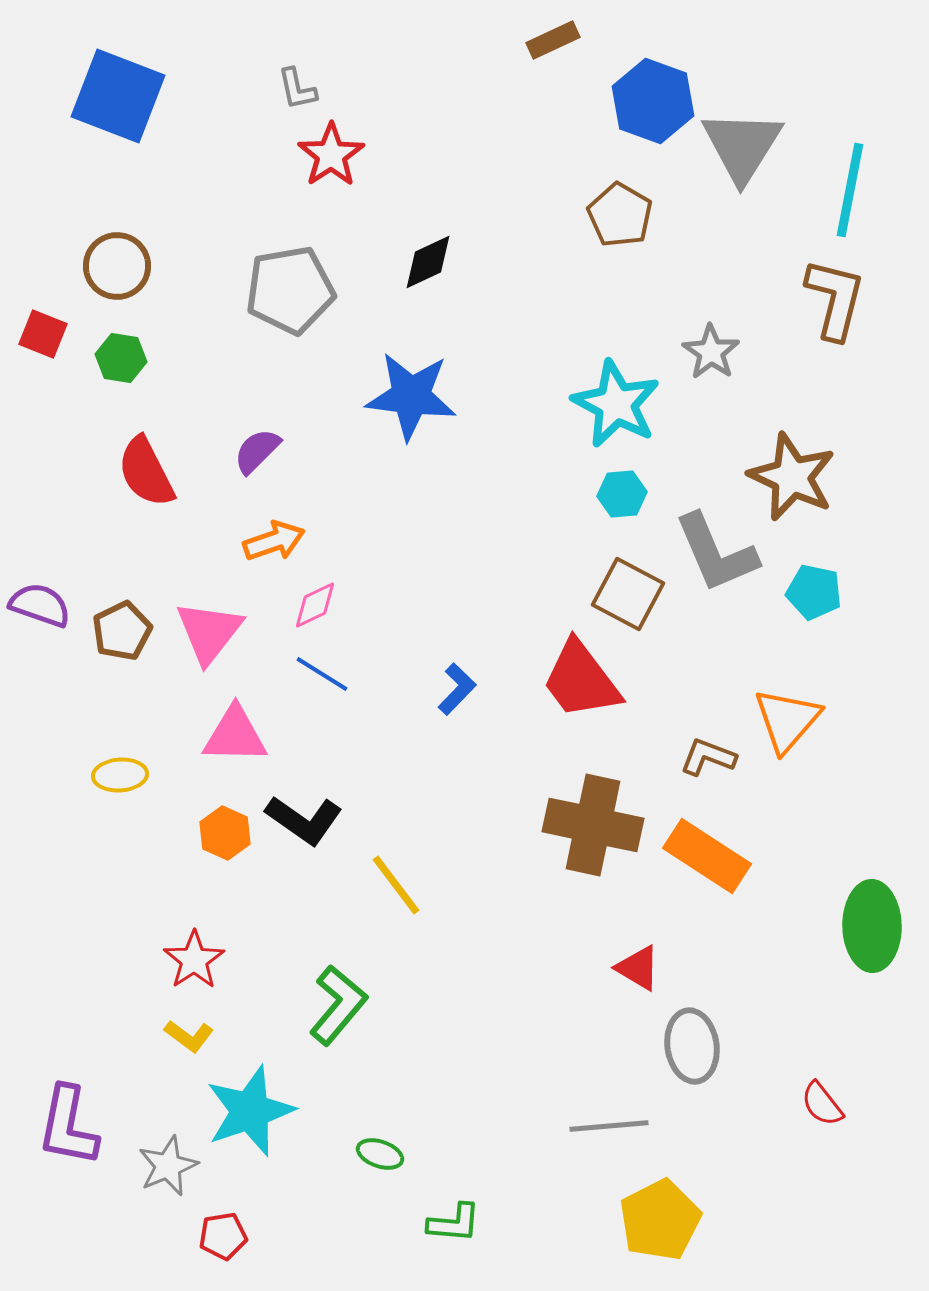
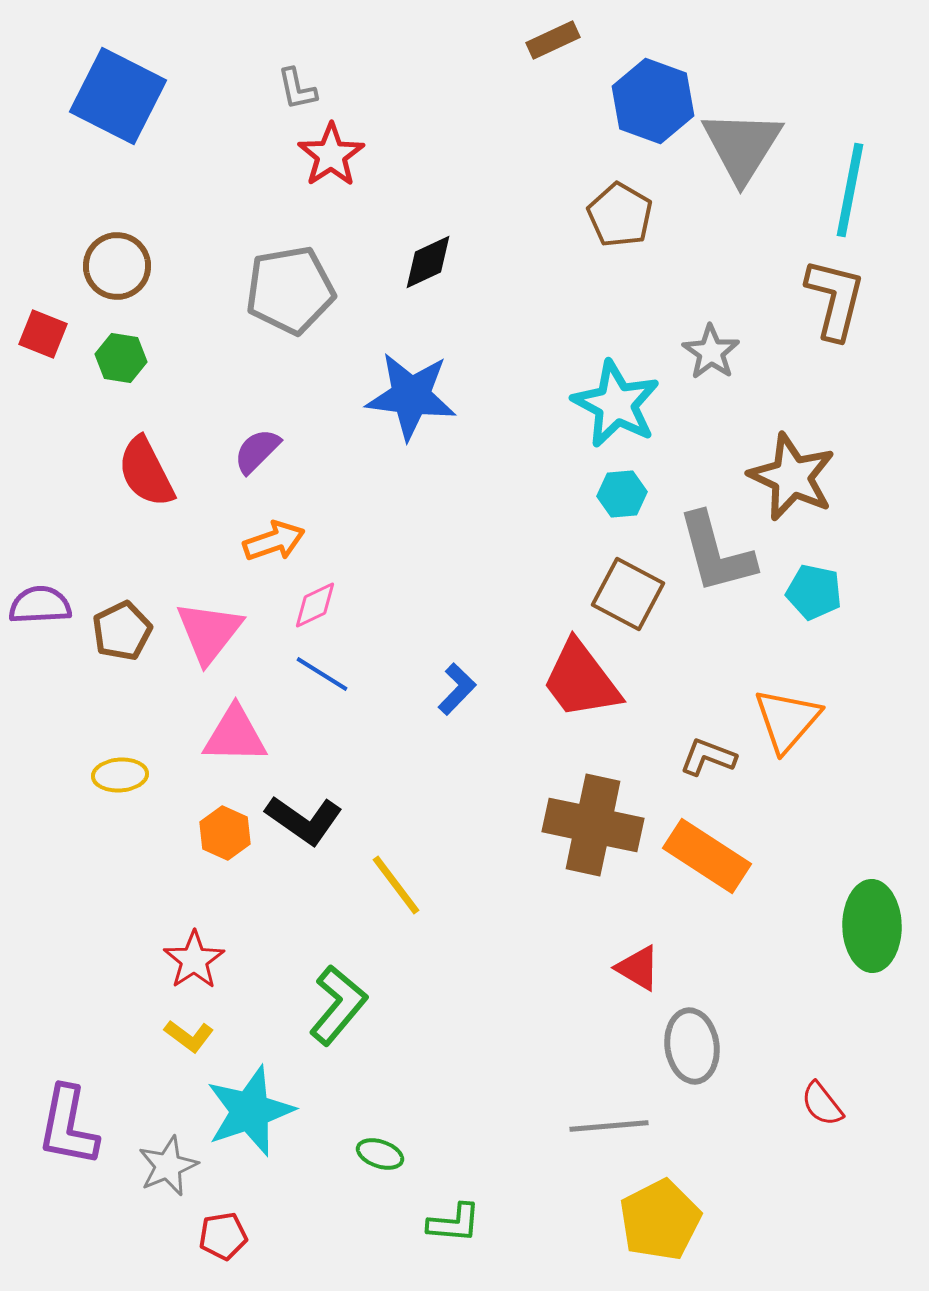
blue square at (118, 96): rotated 6 degrees clockwise
gray L-shape at (716, 553): rotated 8 degrees clockwise
purple semicircle at (40, 605): rotated 22 degrees counterclockwise
